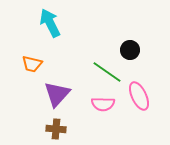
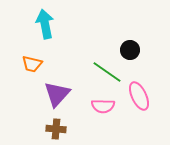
cyan arrow: moved 5 px left, 1 px down; rotated 16 degrees clockwise
pink semicircle: moved 2 px down
